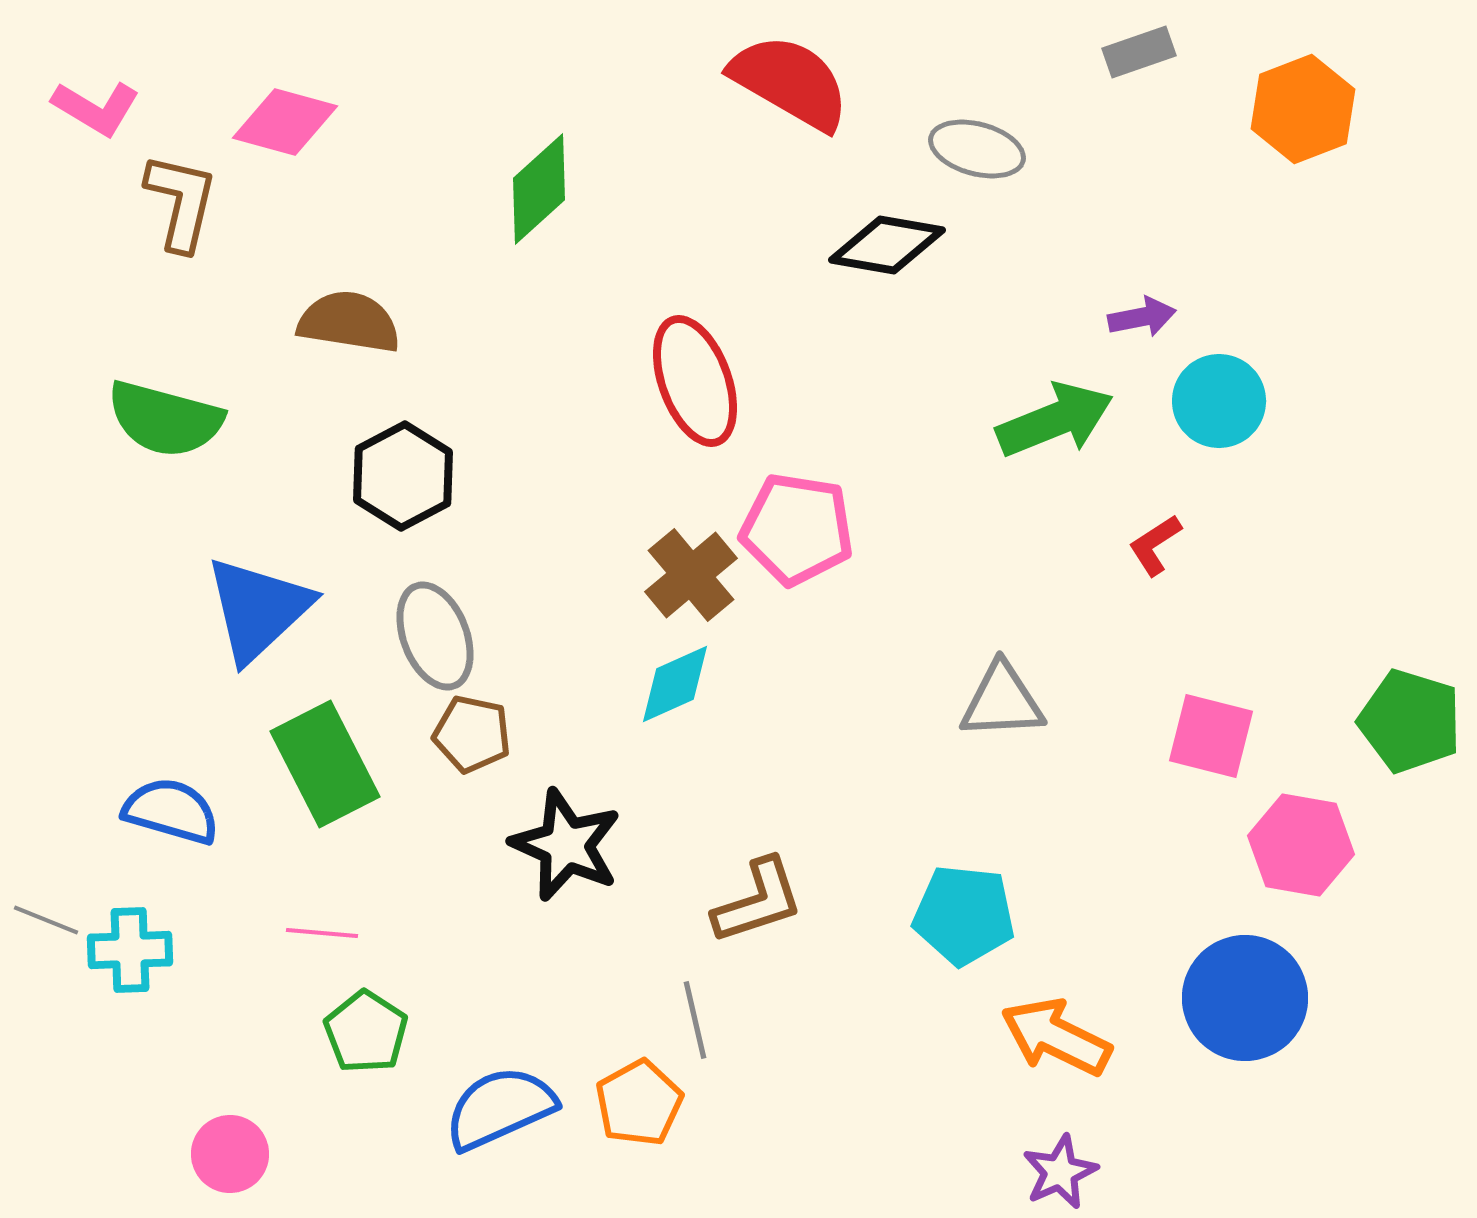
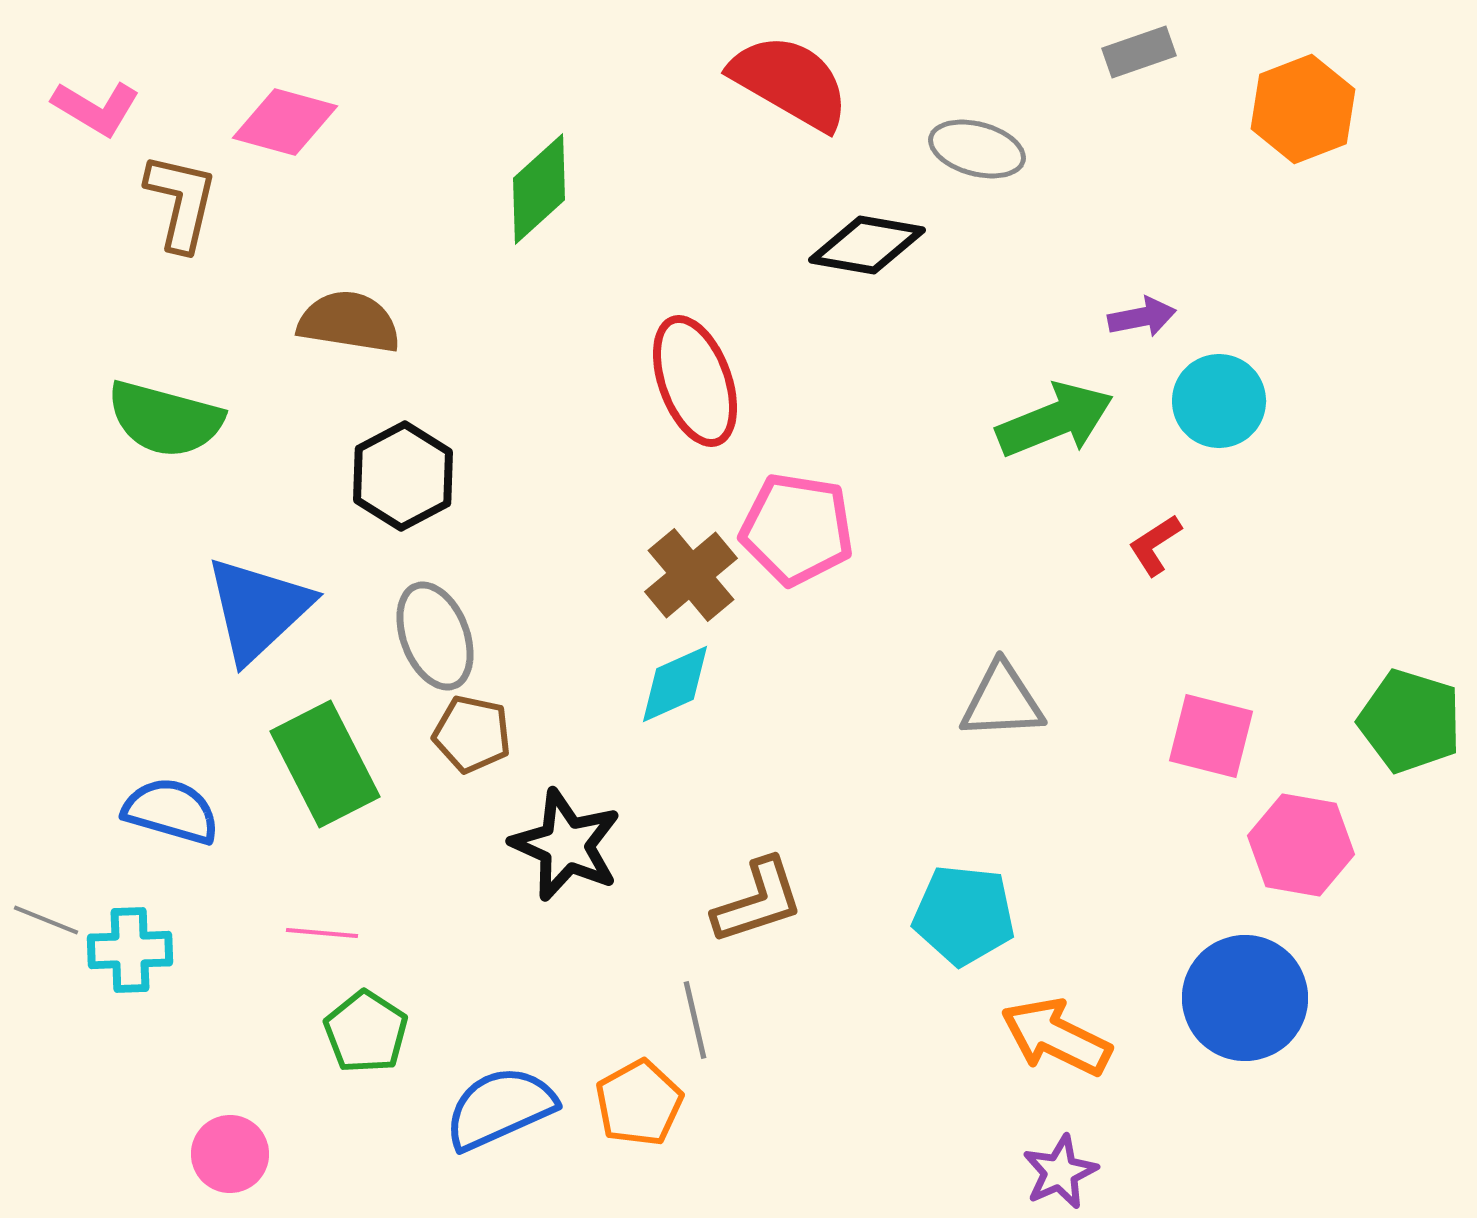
black diamond at (887, 245): moved 20 px left
